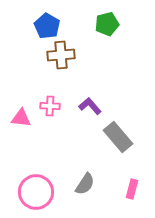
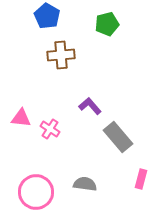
blue pentagon: moved 10 px up
pink cross: moved 23 px down; rotated 30 degrees clockwise
gray semicircle: rotated 115 degrees counterclockwise
pink rectangle: moved 9 px right, 10 px up
